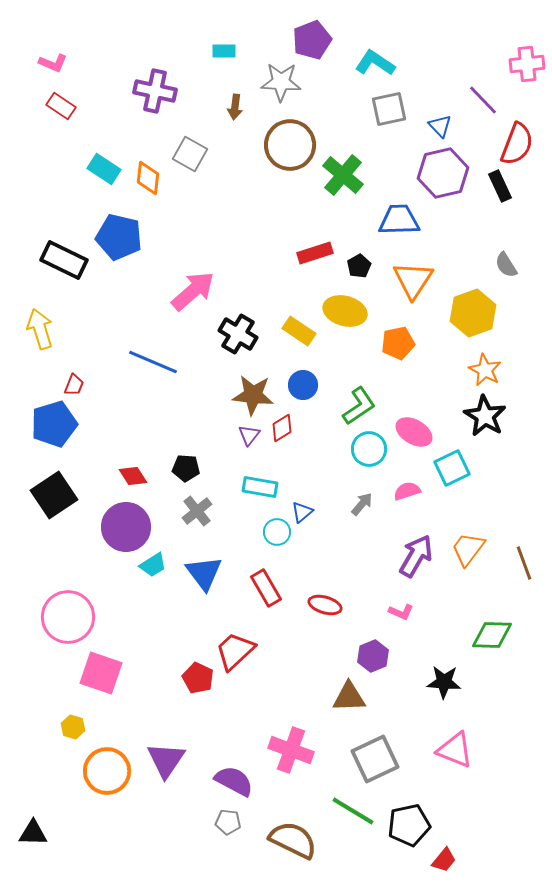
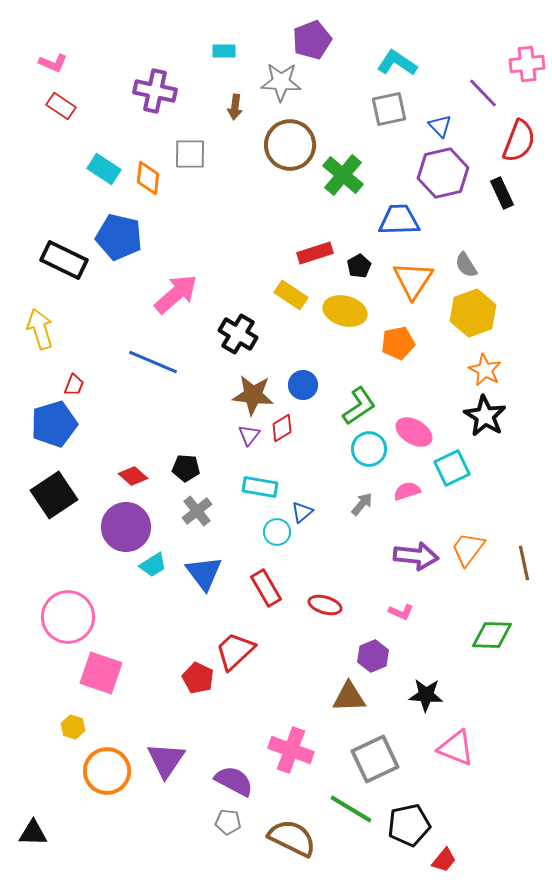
cyan L-shape at (375, 63): moved 22 px right
purple line at (483, 100): moved 7 px up
red semicircle at (517, 144): moved 2 px right, 3 px up
gray square at (190, 154): rotated 28 degrees counterclockwise
black rectangle at (500, 186): moved 2 px right, 7 px down
gray semicircle at (506, 265): moved 40 px left
pink arrow at (193, 291): moved 17 px left, 3 px down
yellow rectangle at (299, 331): moved 8 px left, 36 px up
red diamond at (133, 476): rotated 16 degrees counterclockwise
purple arrow at (416, 556): rotated 66 degrees clockwise
brown line at (524, 563): rotated 8 degrees clockwise
black star at (444, 682): moved 18 px left, 13 px down
pink triangle at (455, 750): moved 1 px right, 2 px up
green line at (353, 811): moved 2 px left, 2 px up
brown semicircle at (293, 840): moved 1 px left, 2 px up
